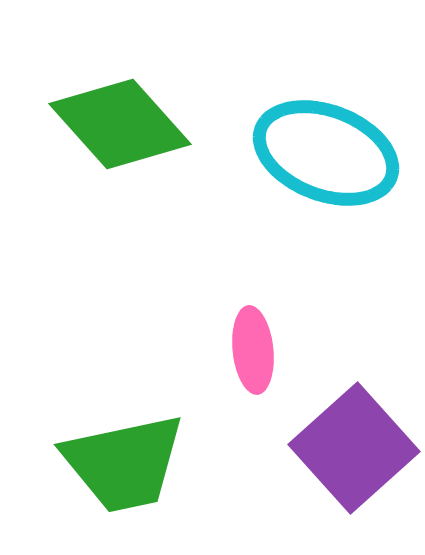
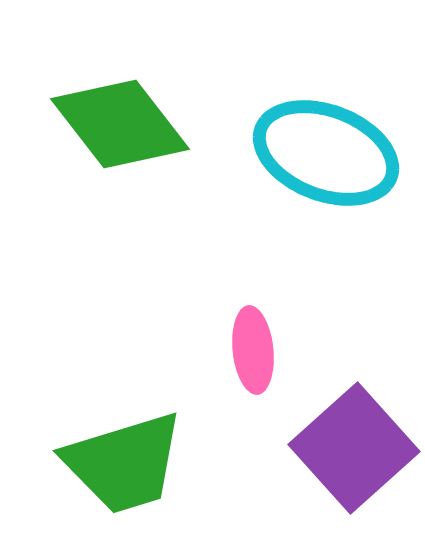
green diamond: rotated 4 degrees clockwise
green trapezoid: rotated 5 degrees counterclockwise
